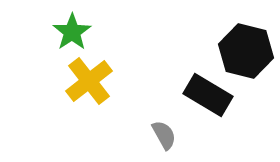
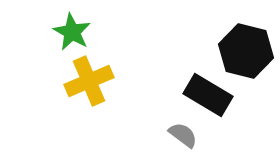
green star: rotated 9 degrees counterclockwise
yellow cross: rotated 15 degrees clockwise
gray semicircle: moved 19 px right; rotated 24 degrees counterclockwise
